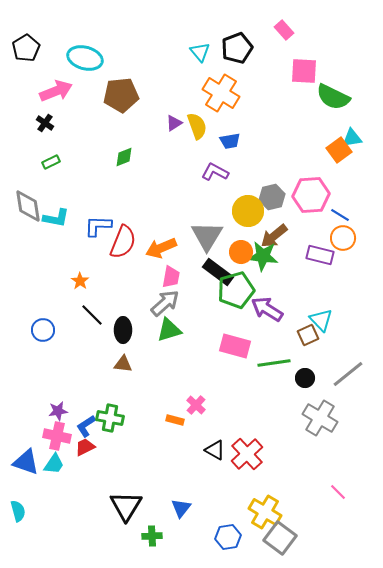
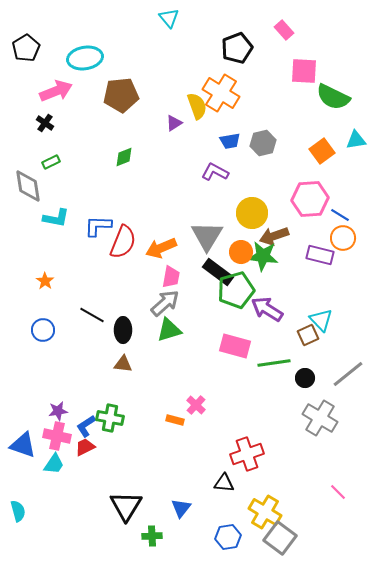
cyan triangle at (200, 52): moved 31 px left, 34 px up
cyan ellipse at (85, 58): rotated 24 degrees counterclockwise
yellow semicircle at (197, 126): moved 20 px up
cyan triangle at (352, 138): moved 4 px right, 2 px down
orange square at (339, 150): moved 17 px left, 1 px down
pink hexagon at (311, 195): moved 1 px left, 4 px down
gray hexagon at (272, 197): moved 9 px left, 54 px up
gray diamond at (28, 206): moved 20 px up
yellow circle at (248, 211): moved 4 px right, 2 px down
brown arrow at (274, 236): rotated 20 degrees clockwise
orange star at (80, 281): moved 35 px left
black line at (92, 315): rotated 15 degrees counterclockwise
black triangle at (215, 450): moved 9 px right, 33 px down; rotated 25 degrees counterclockwise
red cross at (247, 454): rotated 24 degrees clockwise
blue triangle at (26, 462): moved 3 px left, 17 px up
